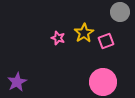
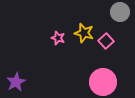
yellow star: rotated 24 degrees counterclockwise
pink square: rotated 21 degrees counterclockwise
purple star: moved 1 px left
